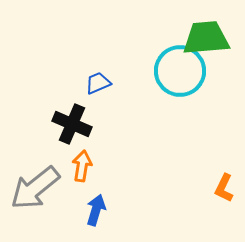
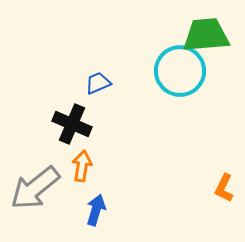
green trapezoid: moved 3 px up
